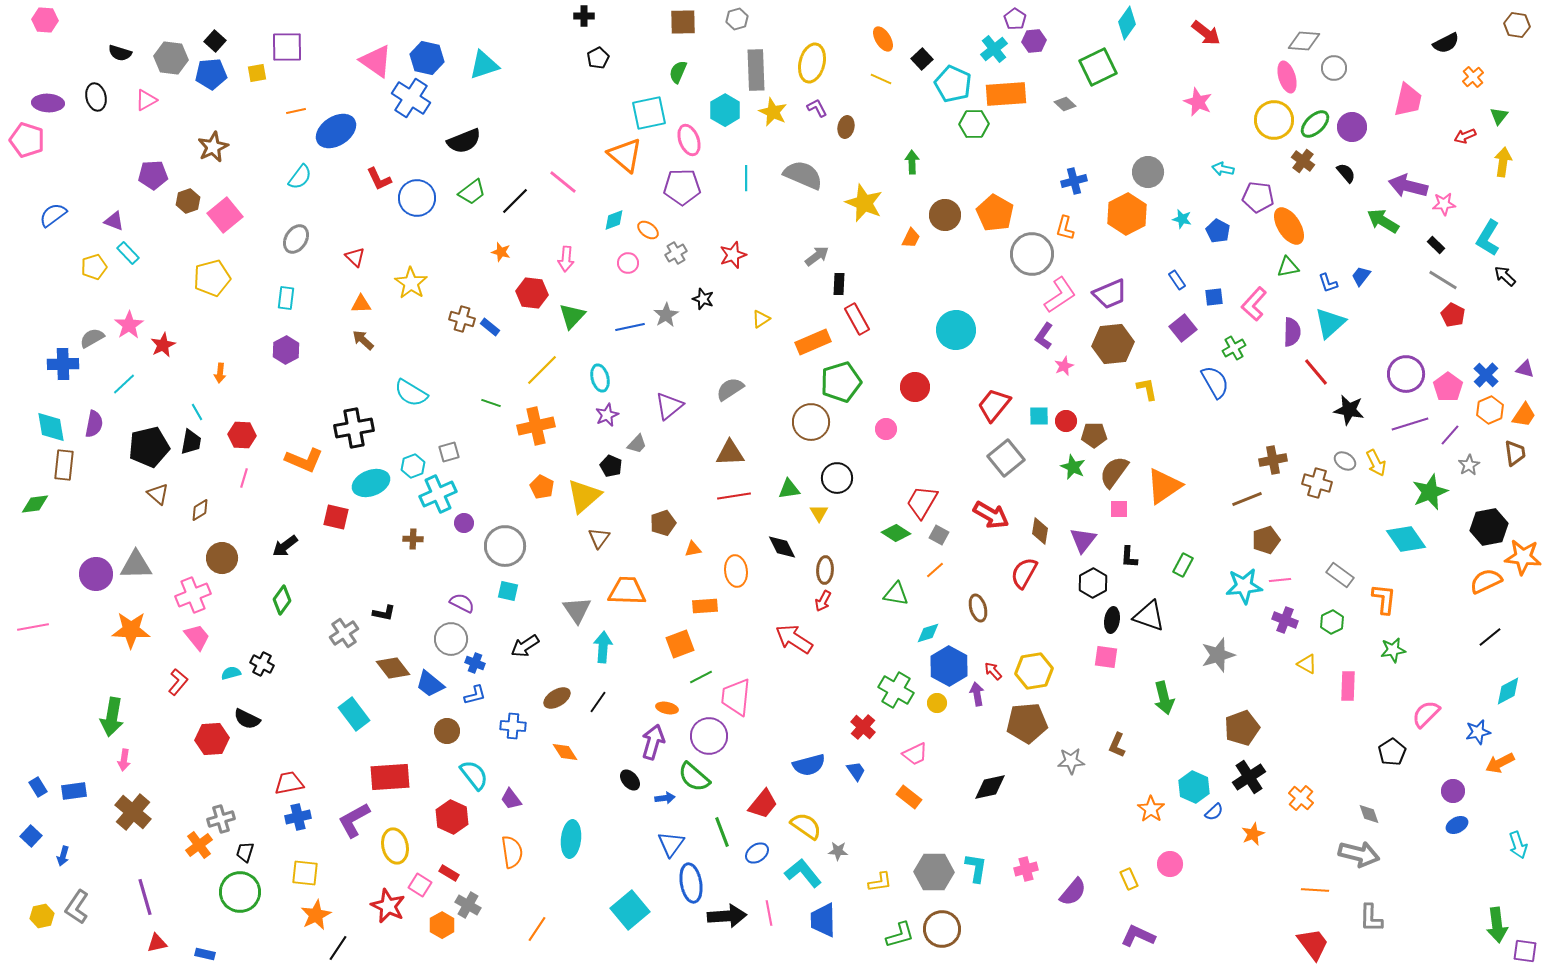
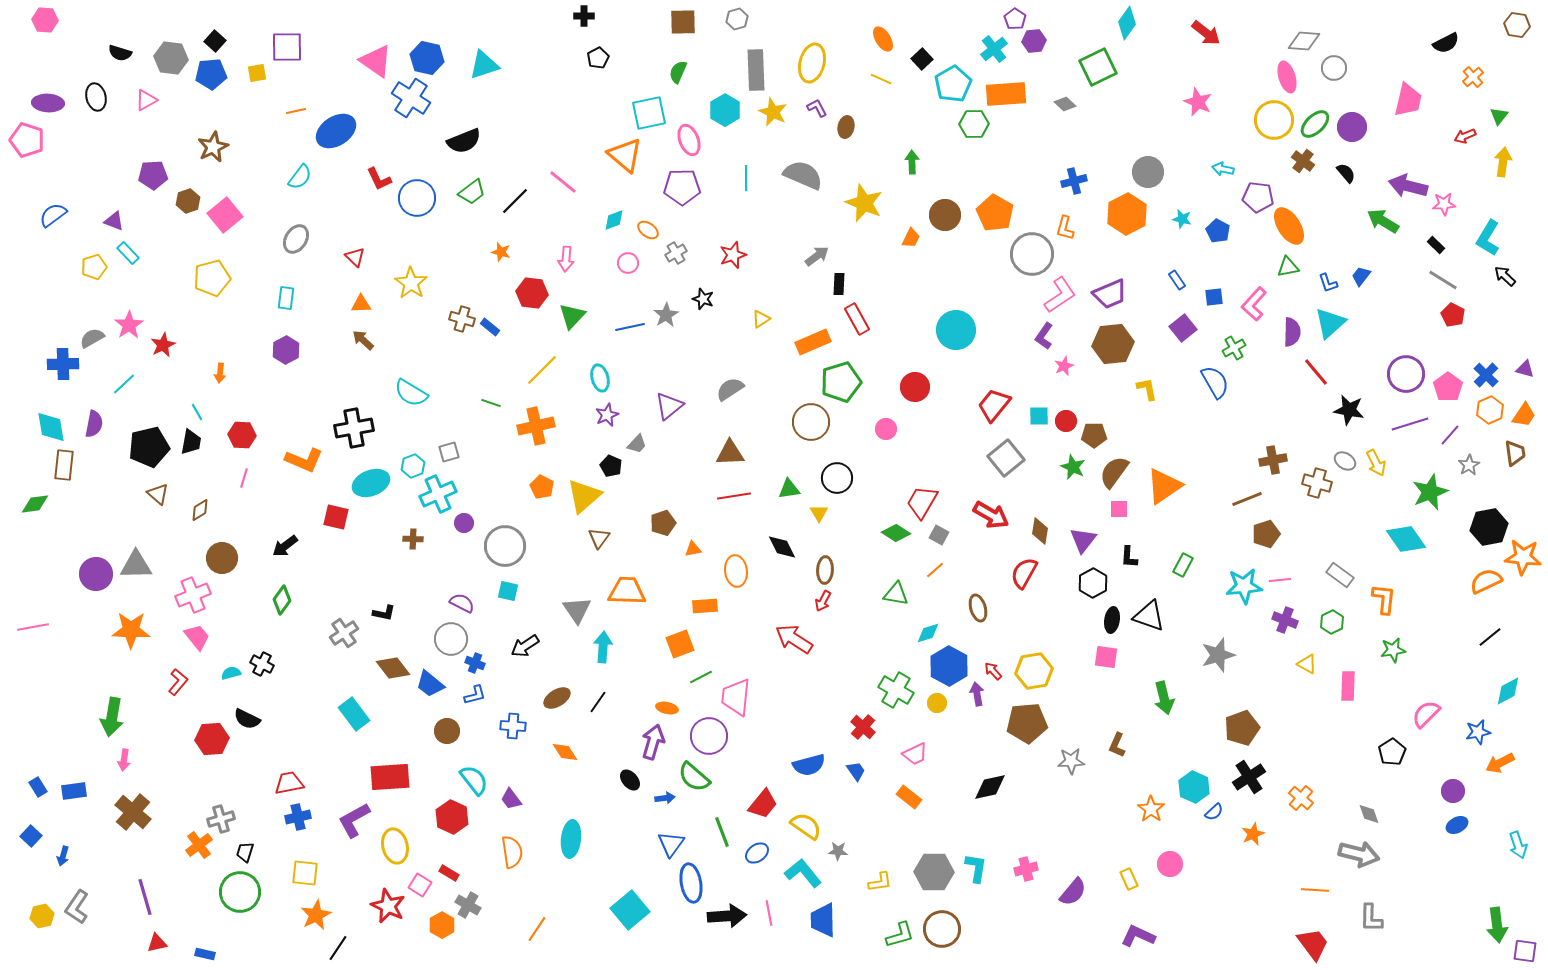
cyan pentagon at (953, 84): rotated 18 degrees clockwise
brown pentagon at (1266, 540): moved 6 px up
cyan semicircle at (474, 775): moved 5 px down
